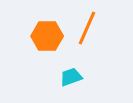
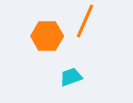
orange line: moved 2 px left, 7 px up
